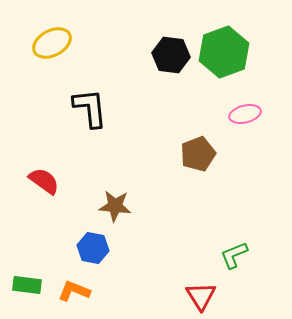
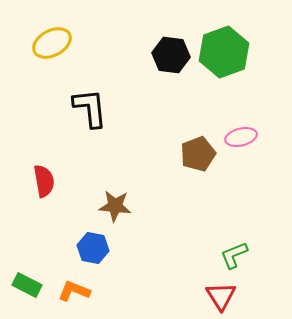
pink ellipse: moved 4 px left, 23 px down
red semicircle: rotated 44 degrees clockwise
green rectangle: rotated 20 degrees clockwise
red triangle: moved 20 px right
